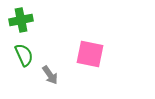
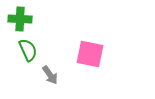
green cross: moved 1 px left, 1 px up; rotated 15 degrees clockwise
green semicircle: moved 4 px right, 5 px up
